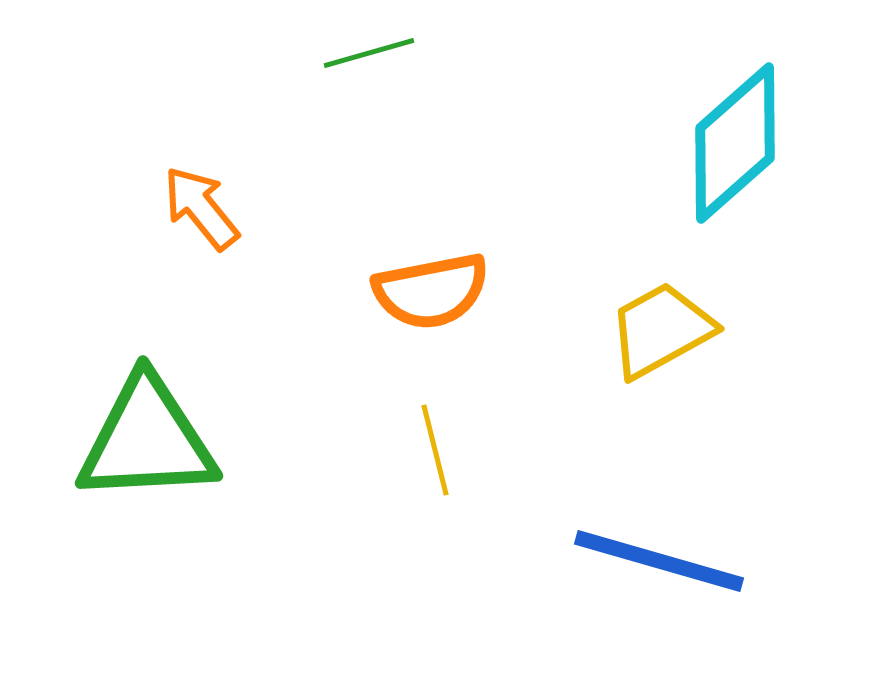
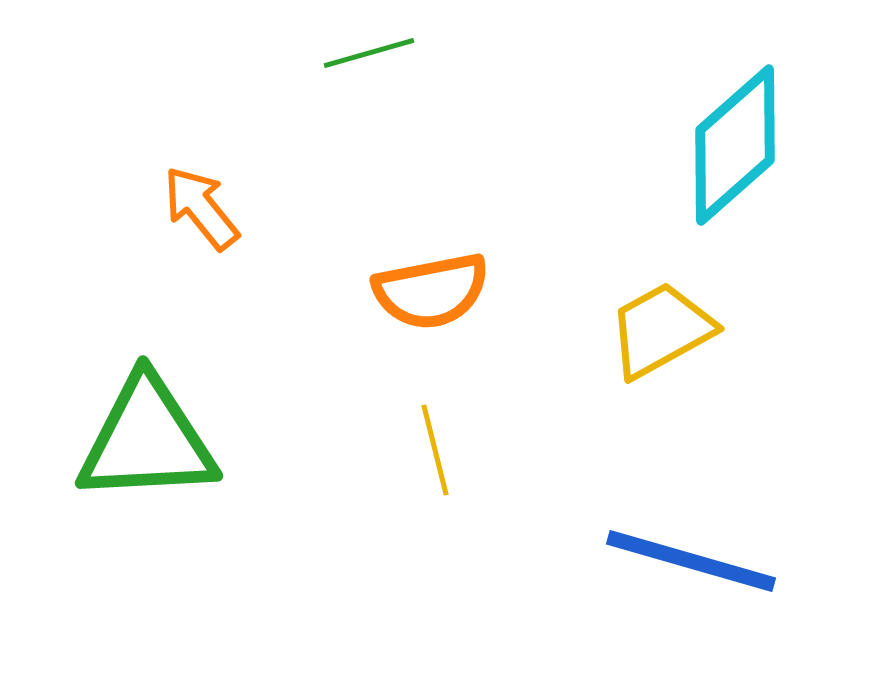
cyan diamond: moved 2 px down
blue line: moved 32 px right
